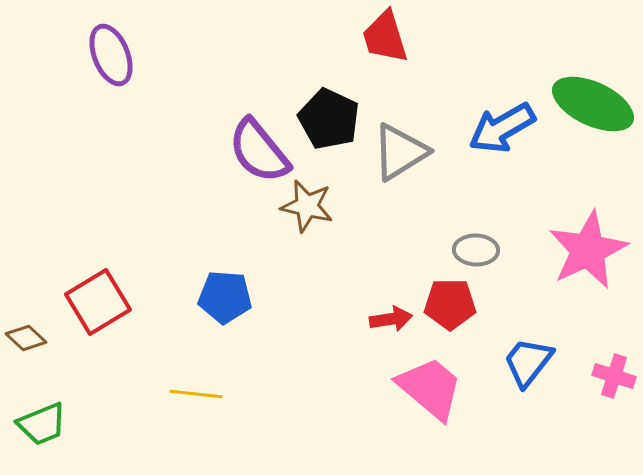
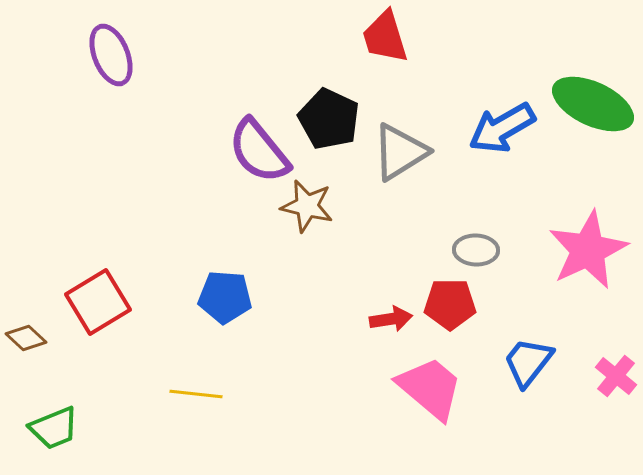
pink cross: moved 2 px right; rotated 21 degrees clockwise
green trapezoid: moved 12 px right, 4 px down
